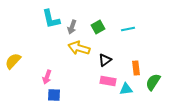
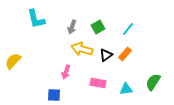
cyan L-shape: moved 15 px left
cyan line: rotated 40 degrees counterclockwise
yellow arrow: moved 3 px right, 1 px down
black triangle: moved 1 px right, 5 px up
orange rectangle: moved 11 px left, 14 px up; rotated 48 degrees clockwise
pink arrow: moved 19 px right, 5 px up
pink rectangle: moved 10 px left, 2 px down
